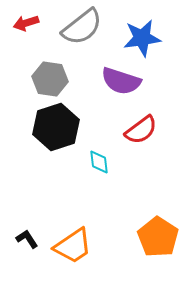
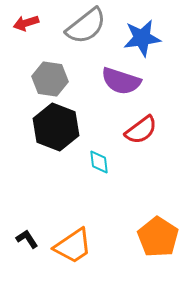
gray semicircle: moved 4 px right, 1 px up
black hexagon: rotated 21 degrees counterclockwise
